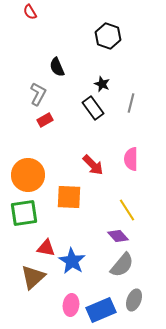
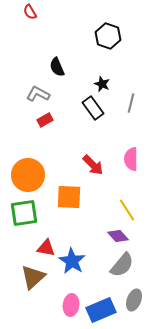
gray L-shape: rotated 90 degrees counterclockwise
